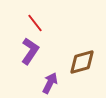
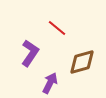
red line: moved 22 px right, 5 px down; rotated 12 degrees counterclockwise
purple L-shape: moved 2 px down
